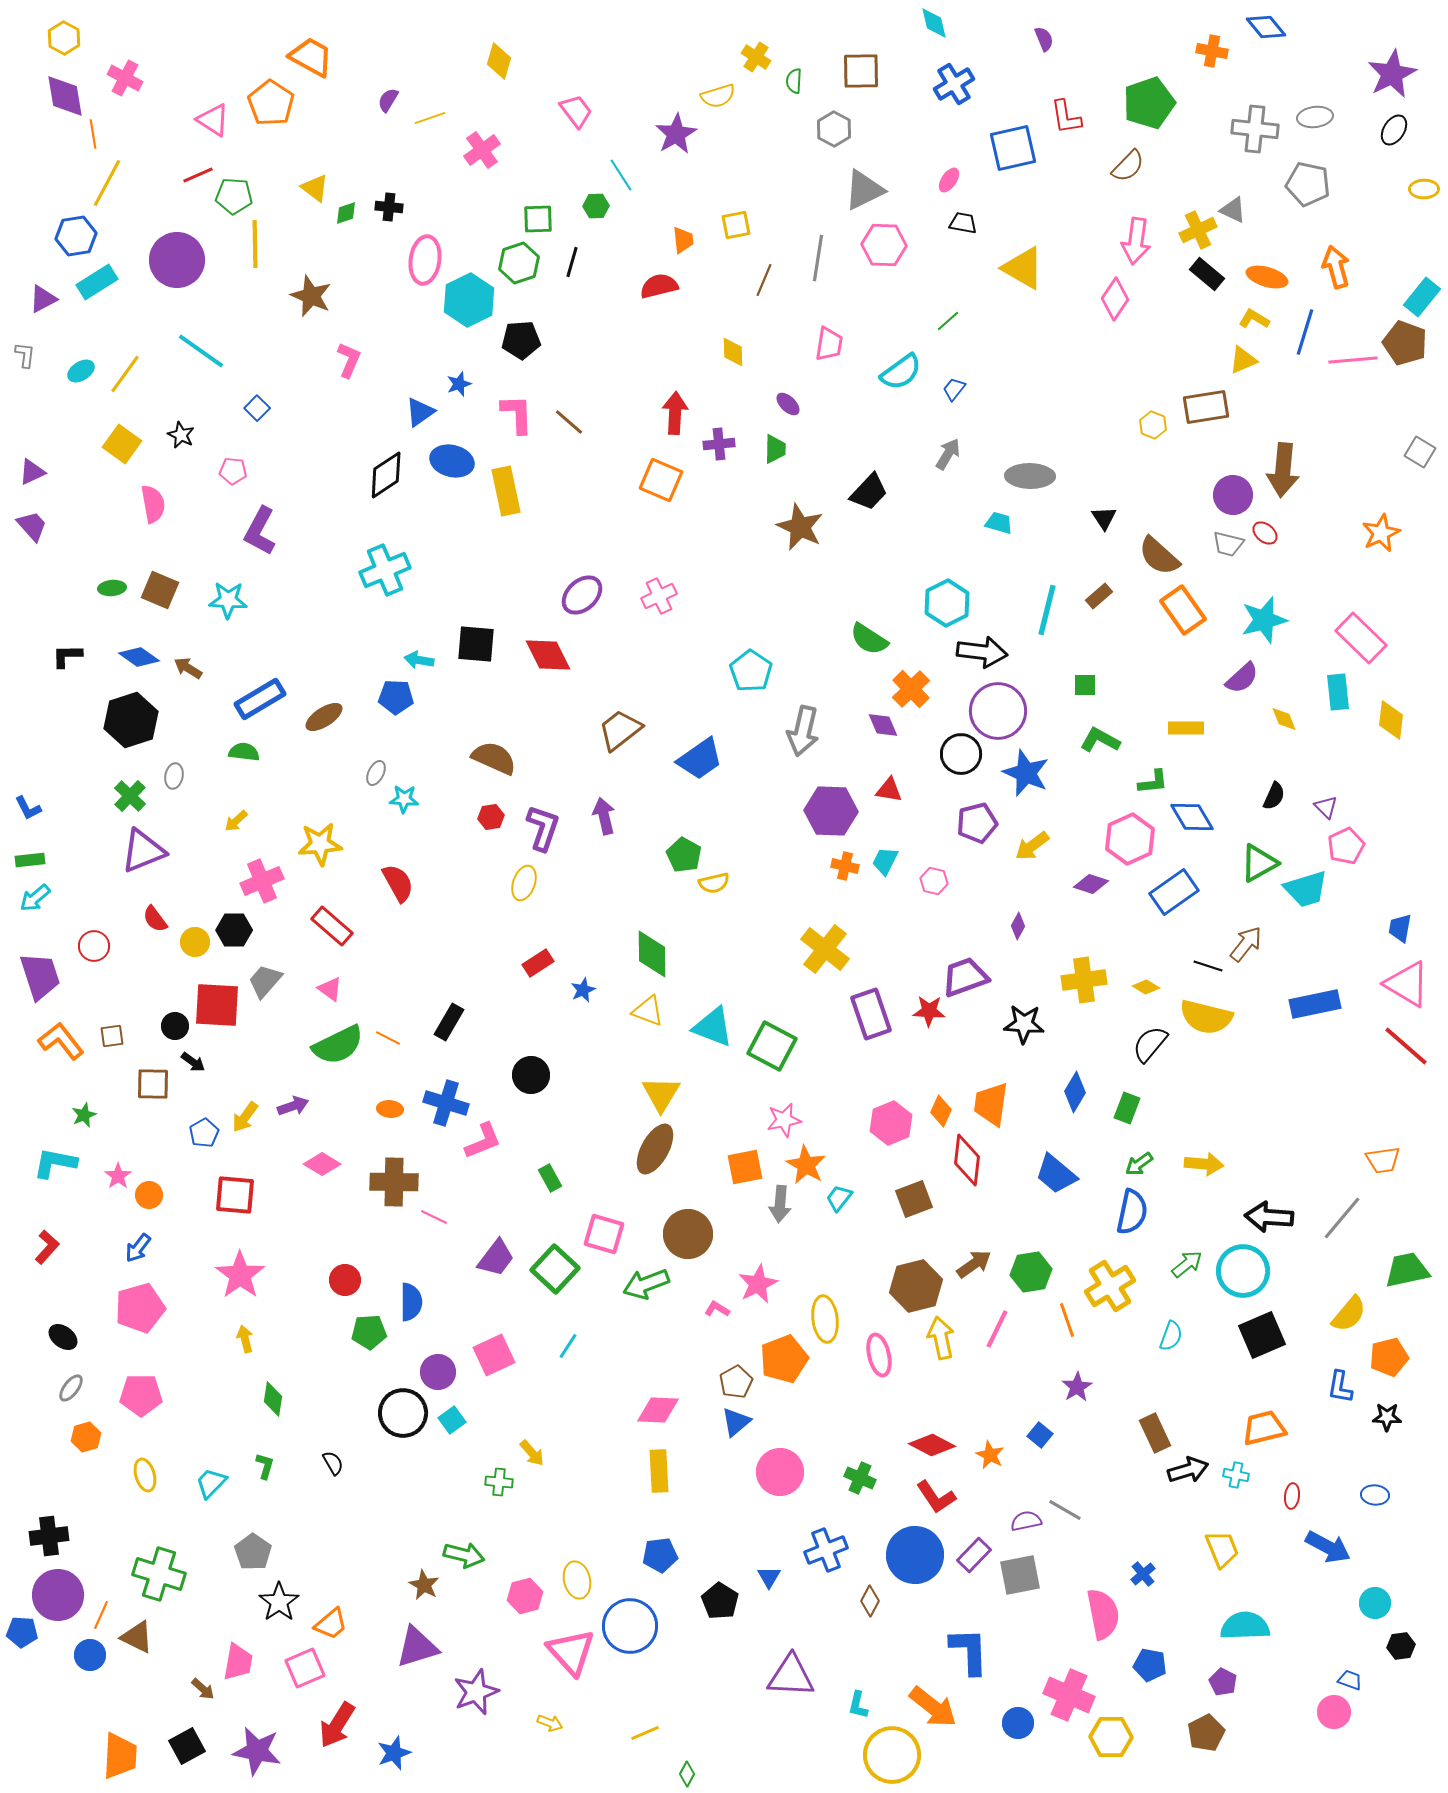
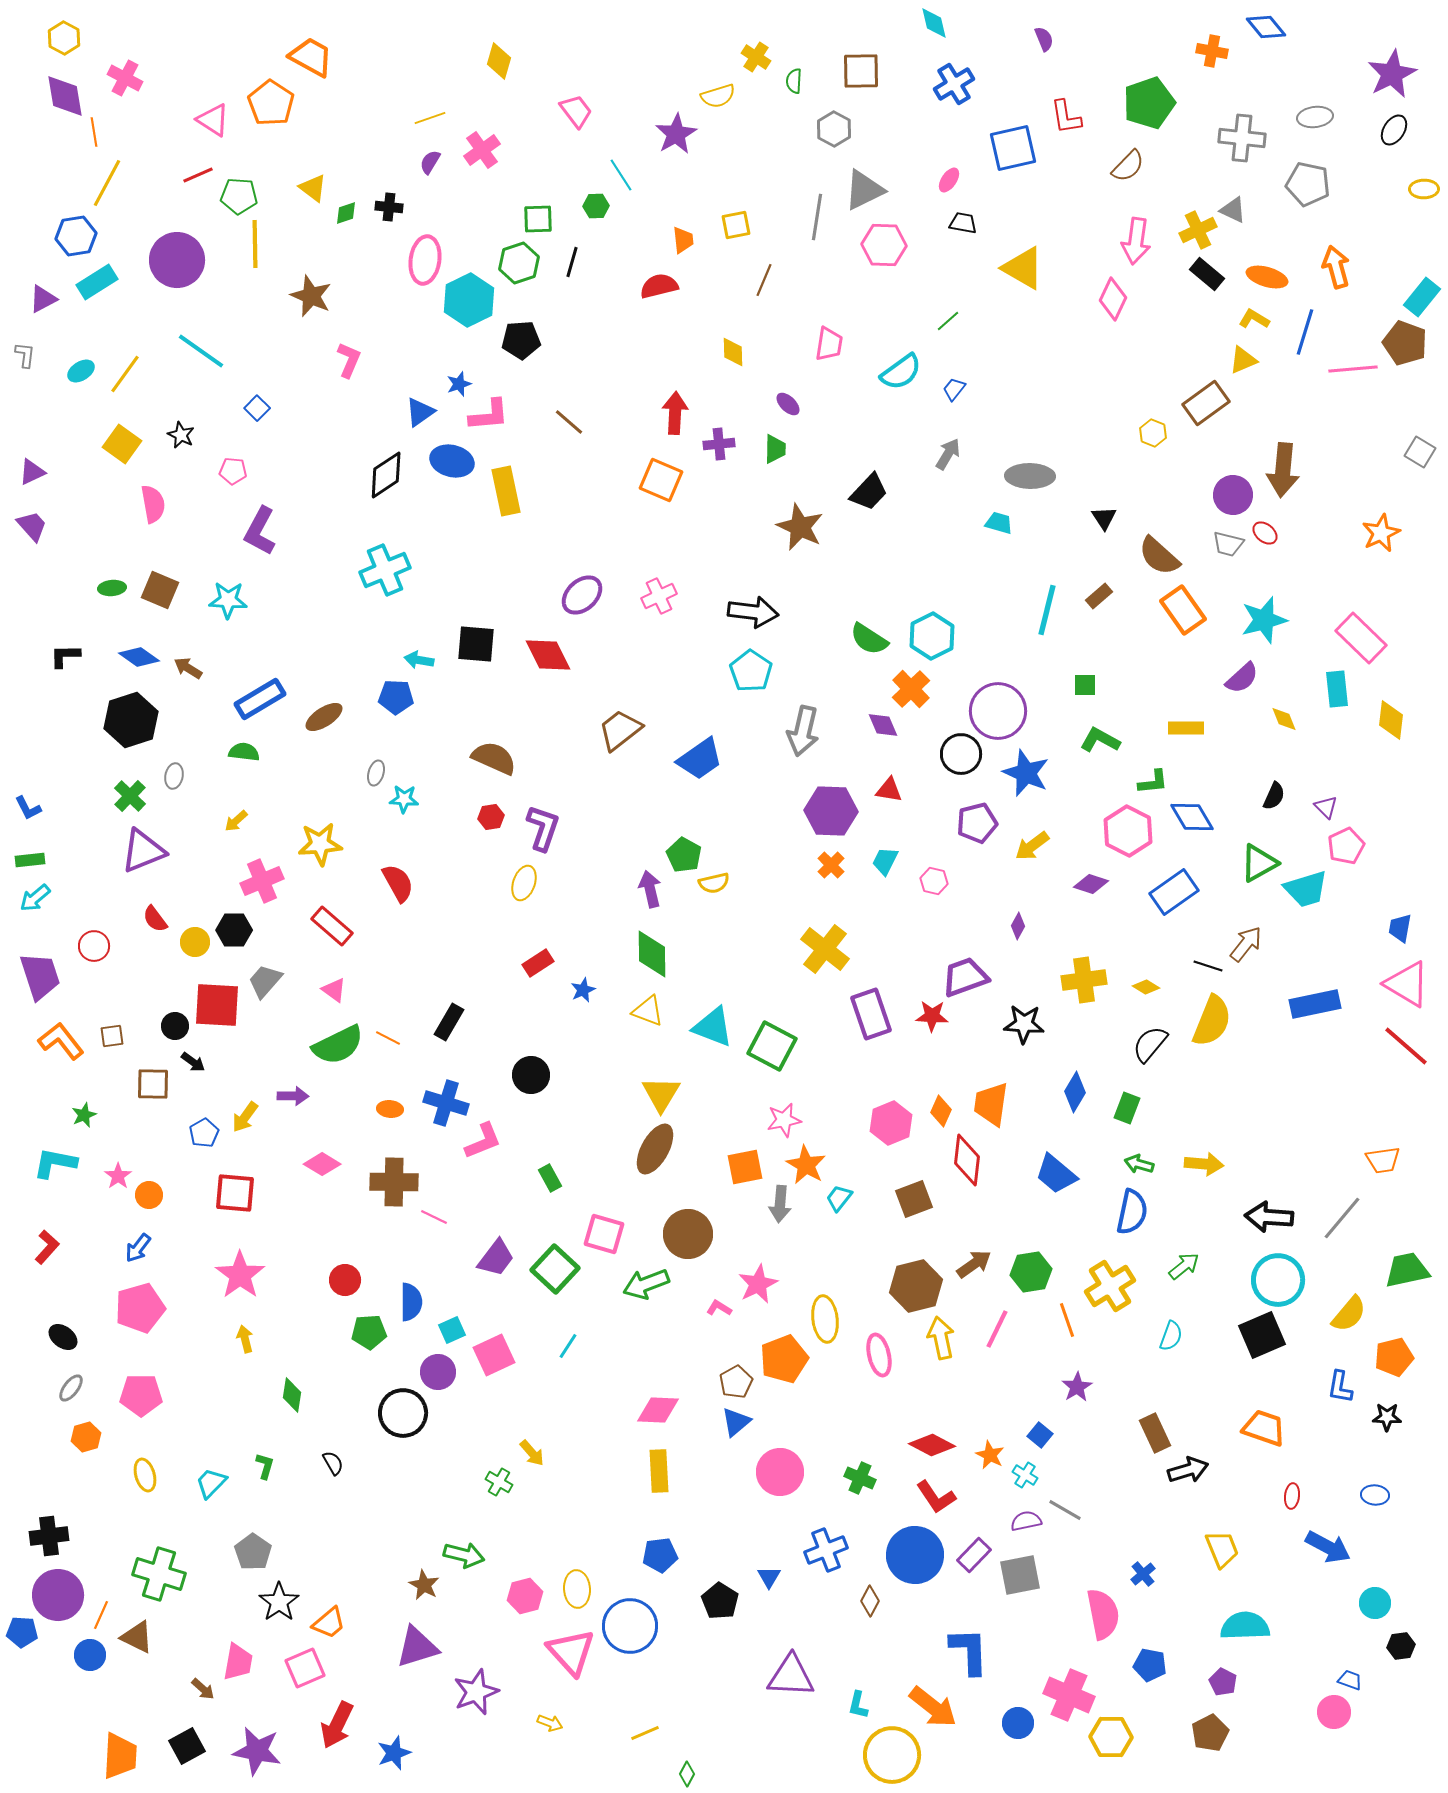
purple semicircle at (388, 100): moved 42 px right, 62 px down
gray cross at (1255, 129): moved 13 px left, 9 px down
orange line at (93, 134): moved 1 px right, 2 px up
yellow triangle at (315, 188): moved 2 px left
green pentagon at (234, 196): moved 5 px right
gray line at (818, 258): moved 1 px left, 41 px up
pink diamond at (1115, 299): moved 2 px left; rotated 9 degrees counterclockwise
pink line at (1353, 360): moved 9 px down
brown rectangle at (1206, 407): moved 4 px up; rotated 27 degrees counterclockwise
pink L-shape at (517, 414): moved 28 px left, 1 px down; rotated 87 degrees clockwise
yellow hexagon at (1153, 425): moved 8 px down
cyan hexagon at (947, 603): moved 15 px left, 33 px down
black arrow at (982, 652): moved 229 px left, 40 px up
black L-shape at (67, 656): moved 2 px left
cyan rectangle at (1338, 692): moved 1 px left, 3 px up
gray ellipse at (376, 773): rotated 10 degrees counterclockwise
purple arrow at (604, 816): moved 46 px right, 73 px down
pink hexagon at (1130, 839): moved 2 px left, 8 px up; rotated 9 degrees counterclockwise
orange cross at (845, 866): moved 14 px left, 1 px up; rotated 32 degrees clockwise
pink triangle at (330, 989): moved 4 px right, 1 px down
red star at (929, 1011): moved 3 px right, 5 px down
yellow semicircle at (1206, 1017): moved 6 px right, 4 px down; rotated 82 degrees counterclockwise
purple arrow at (293, 1106): moved 10 px up; rotated 20 degrees clockwise
green arrow at (1139, 1164): rotated 52 degrees clockwise
red square at (235, 1195): moved 2 px up
green arrow at (1187, 1264): moved 3 px left, 2 px down
cyan circle at (1243, 1271): moved 35 px right, 9 px down
pink L-shape at (717, 1309): moved 2 px right, 1 px up
orange pentagon at (1389, 1357): moved 5 px right
green diamond at (273, 1399): moved 19 px right, 4 px up
cyan square at (452, 1420): moved 90 px up; rotated 12 degrees clockwise
orange trapezoid at (1264, 1428): rotated 33 degrees clockwise
cyan cross at (1236, 1475): moved 211 px left; rotated 20 degrees clockwise
green cross at (499, 1482): rotated 24 degrees clockwise
yellow ellipse at (577, 1580): moved 9 px down; rotated 9 degrees clockwise
orange trapezoid at (331, 1624): moved 2 px left, 1 px up
red arrow at (337, 1725): rotated 6 degrees counterclockwise
brown pentagon at (1206, 1733): moved 4 px right
